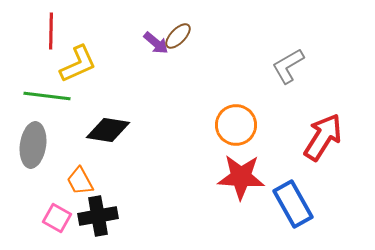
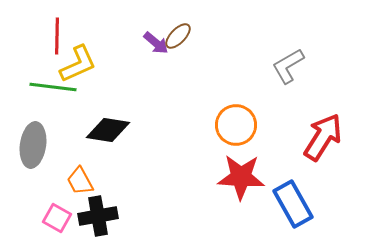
red line: moved 6 px right, 5 px down
green line: moved 6 px right, 9 px up
